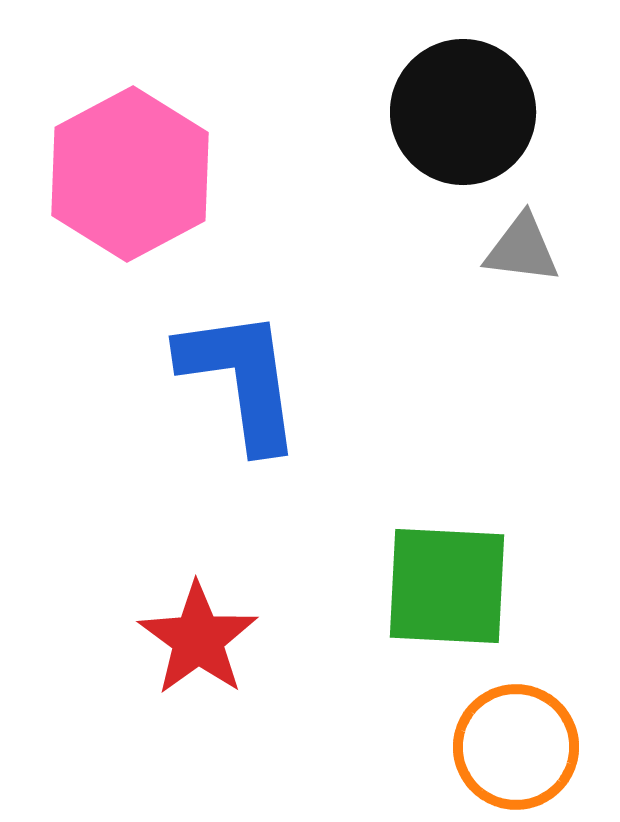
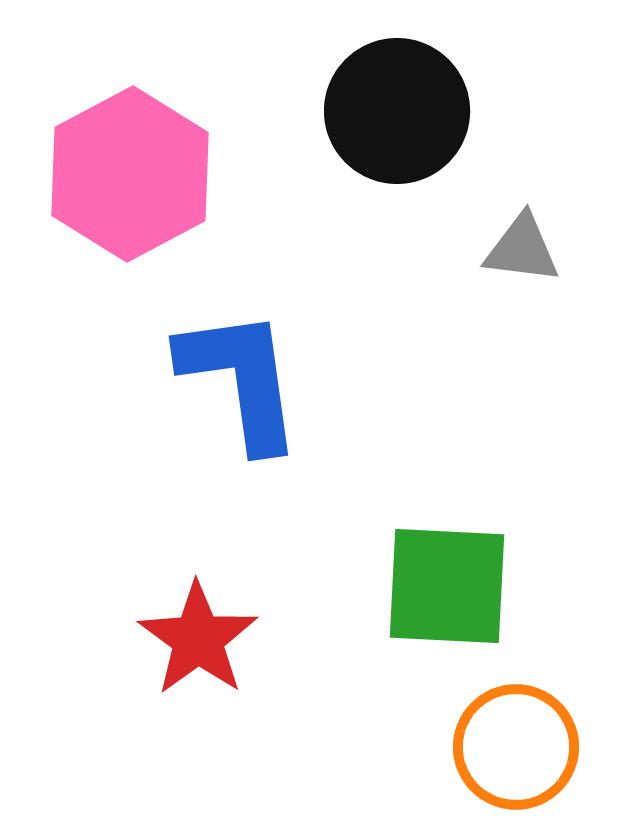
black circle: moved 66 px left, 1 px up
